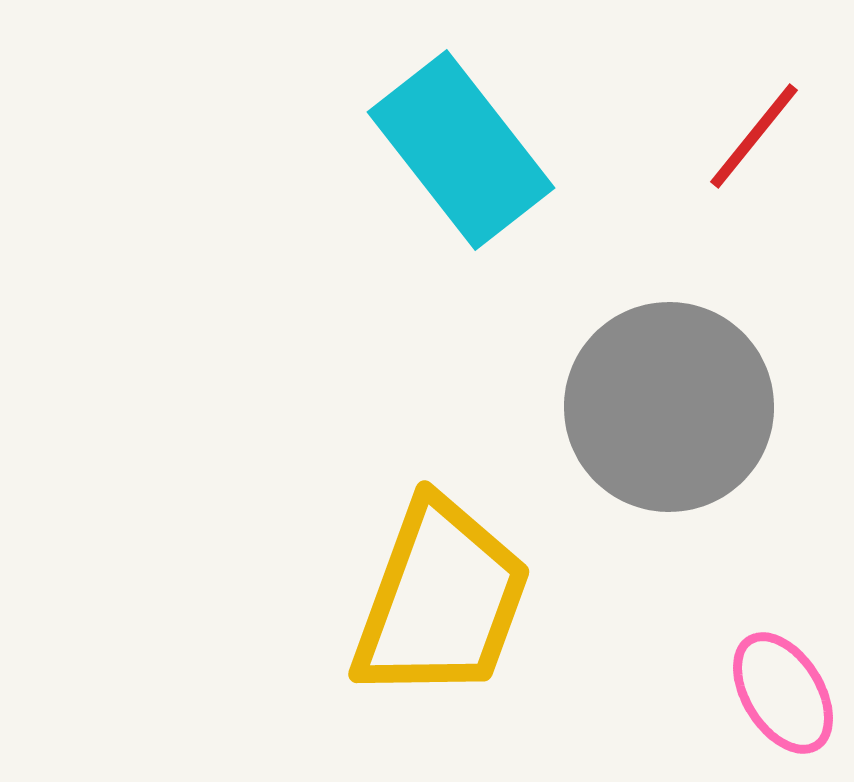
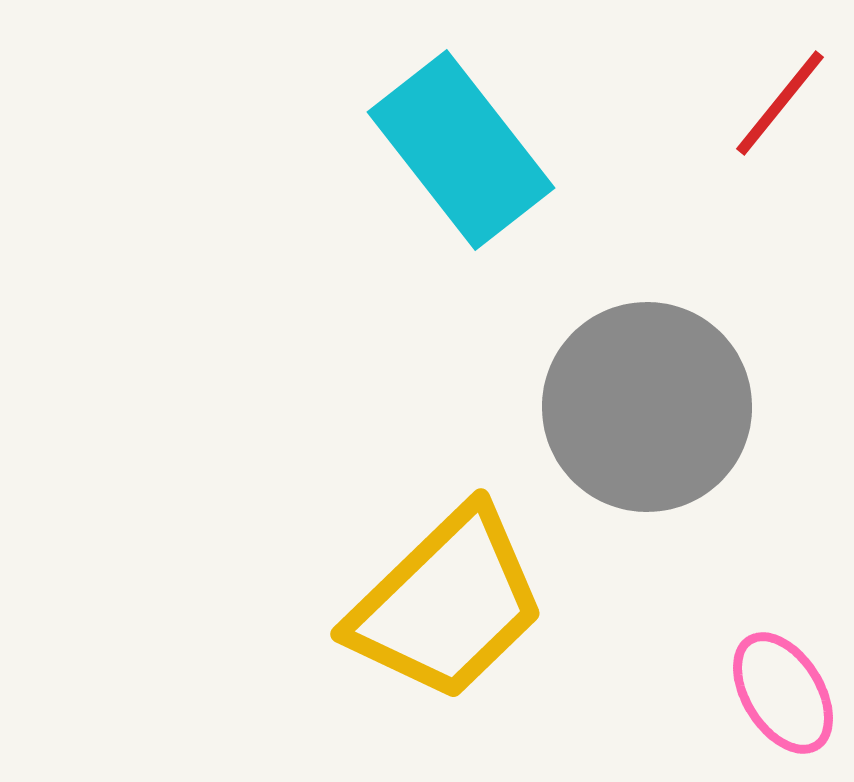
red line: moved 26 px right, 33 px up
gray circle: moved 22 px left
yellow trapezoid: moved 6 px right, 4 px down; rotated 26 degrees clockwise
